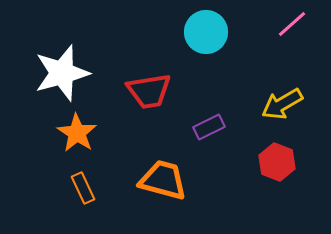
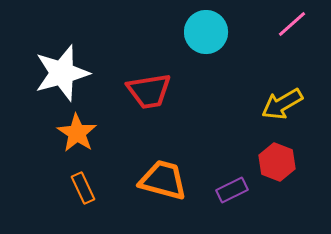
purple rectangle: moved 23 px right, 63 px down
